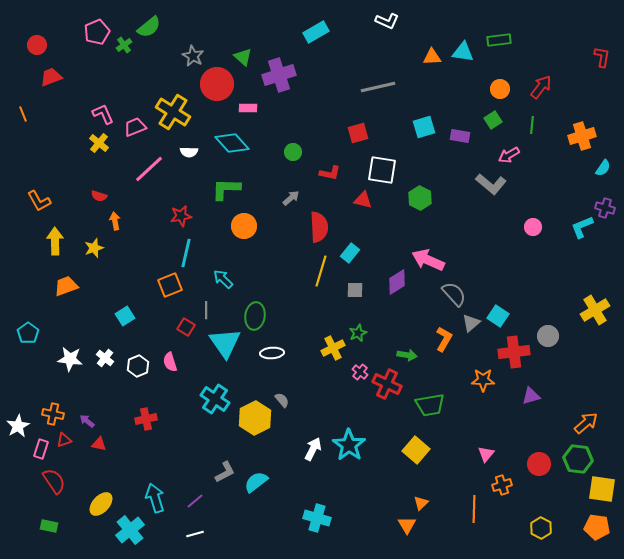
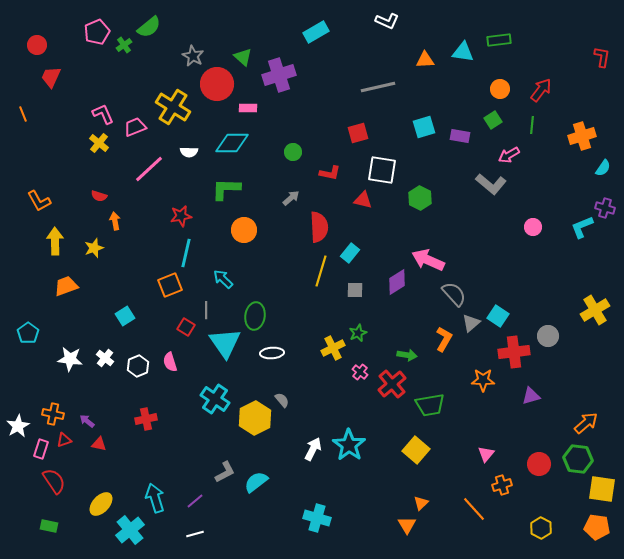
orange triangle at (432, 57): moved 7 px left, 3 px down
red trapezoid at (51, 77): rotated 45 degrees counterclockwise
red arrow at (541, 87): moved 3 px down
yellow cross at (173, 112): moved 5 px up
cyan diamond at (232, 143): rotated 48 degrees counterclockwise
orange circle at (244, 226): moved 4 px down
red cross at (387, 384): moved 5 px right; rotated 24 degrees clockwise
orange line at (474, 509): rotated 44 degrees counterclockwise
